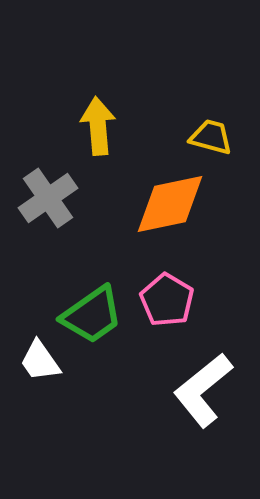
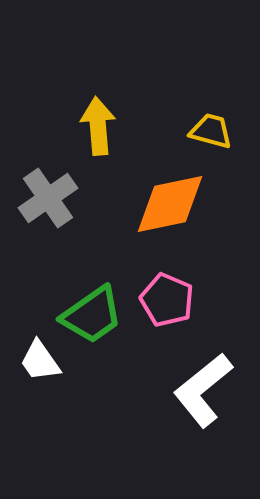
yellow trapezoid: moved 6 px up
pink pentagon: rotated 8 degrees counterclockwise
